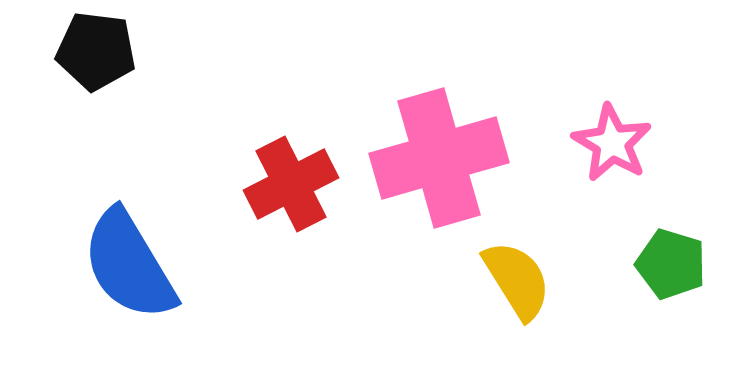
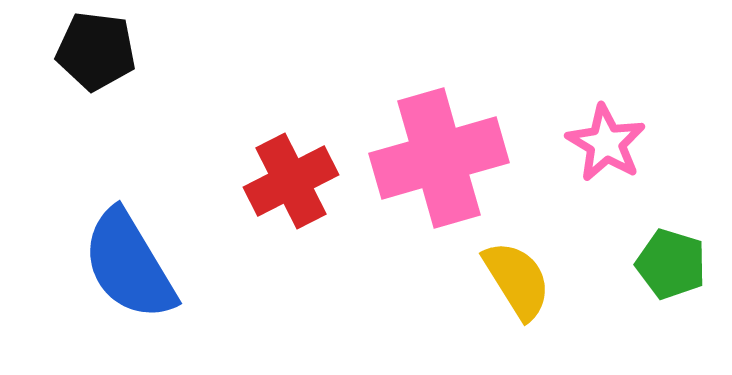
pink star: moved 6 px left
red cross: moved 3 px up
